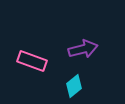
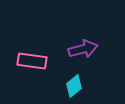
pink rectangle: rotated 12 degrees counterclockwise
